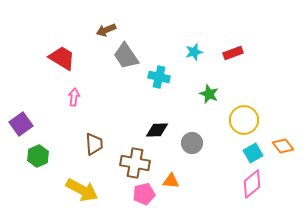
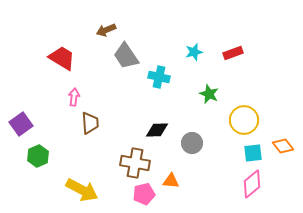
brown trapezoid: moved 4 px left, 21 px up
cyan square: rotated 24 degrees clockwise
